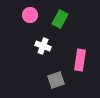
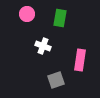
pink circle: moved 3 px left, 1 px up
green rectangle: moved 1 px up; rotated 18 degrees counterclockwise
